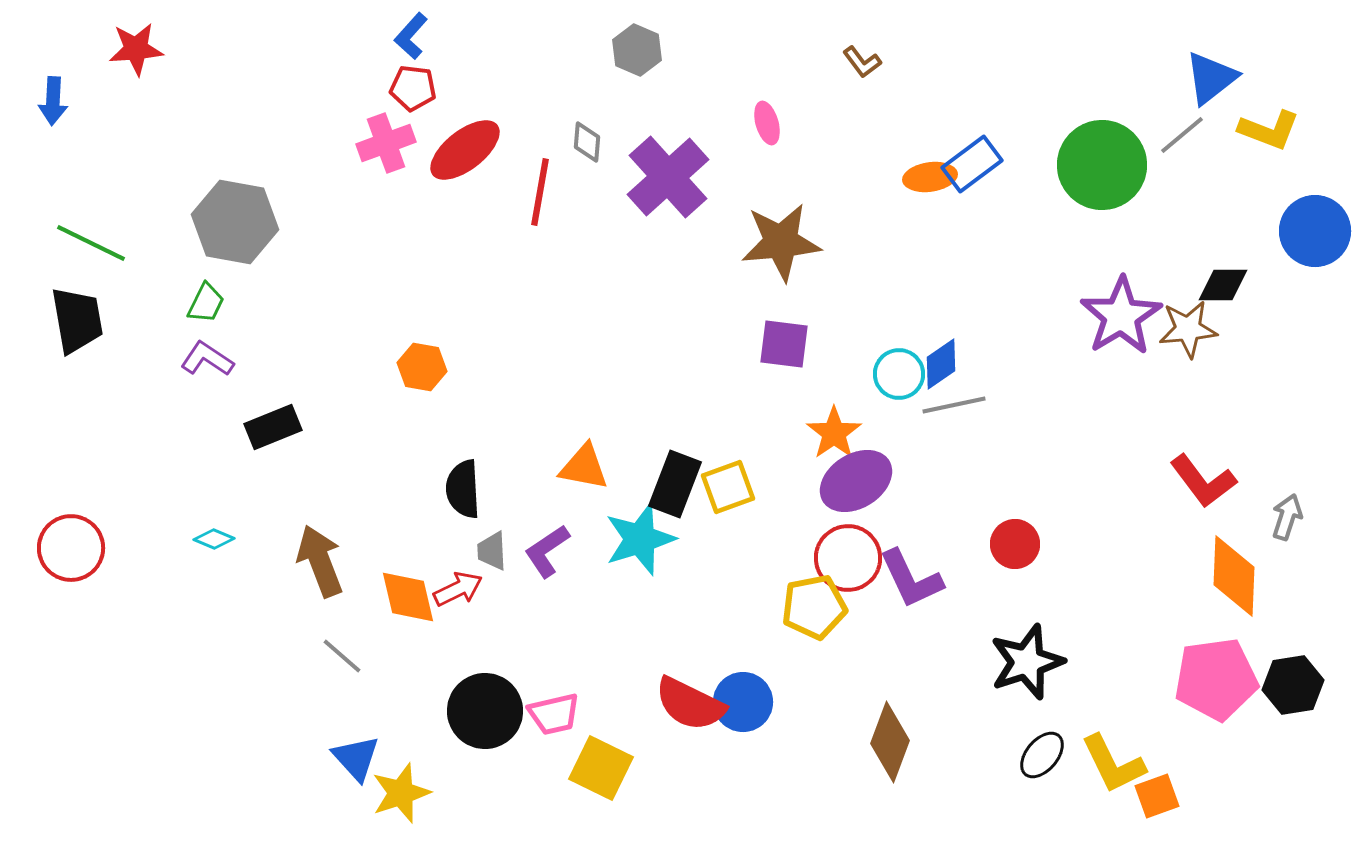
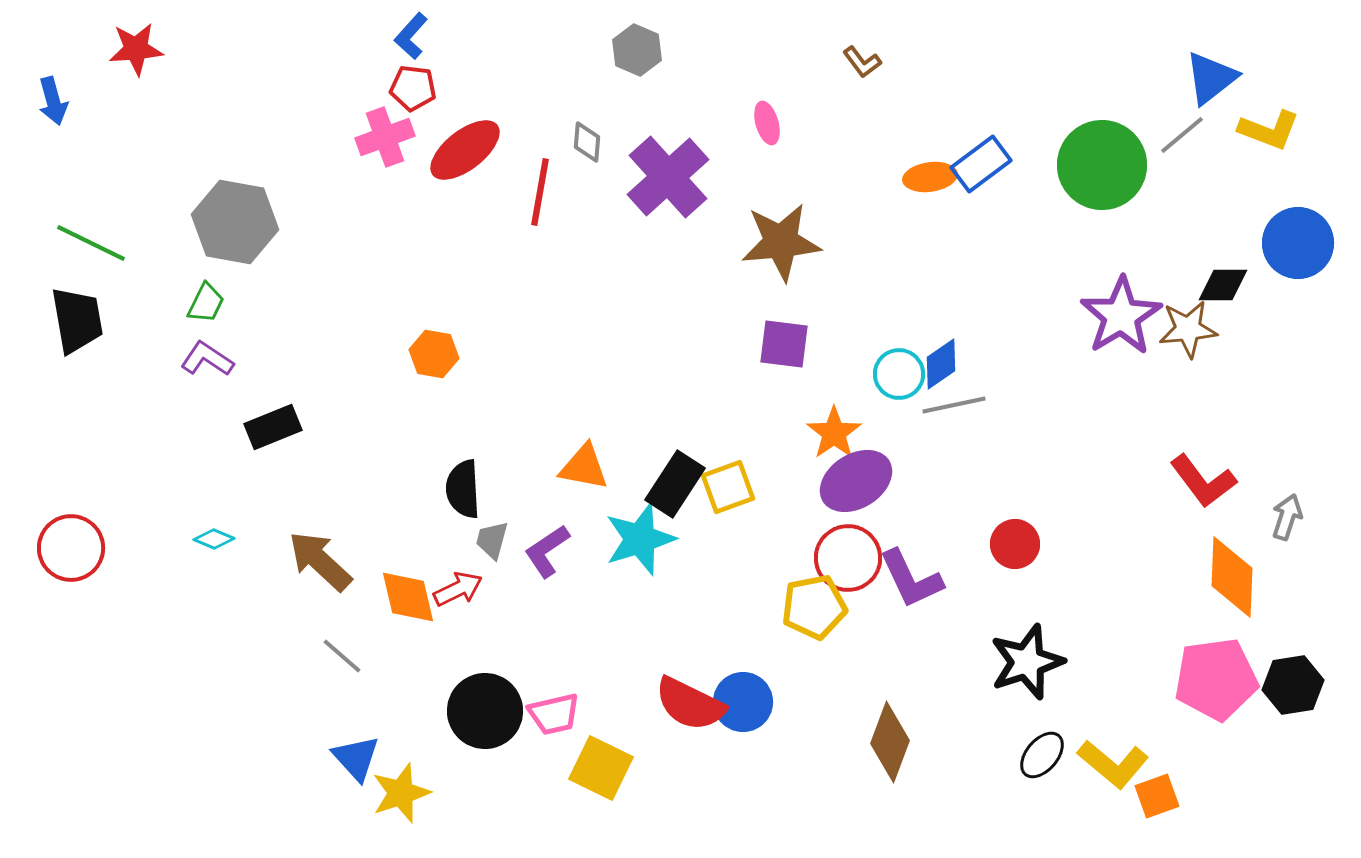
blue arrow at (53, 101): rotated 18 degrees counterclockwise
pink cross at (386, 143): moved 1 px left, 6 px up
blue rectangle at (972, 164): moved 9 px right
blue circle at (1315, 231): moved 17 px left, 12 px down
orange hexagon at (422, 367): moved 12 px right, 13 px up
black rectangle at (675, 484): rotated 12 degrees clockwise
gray trapezoid at (492, 551): moved 11 px up; rotated 18 degrees clockwise
brown arrow at (320, 561): rotated 26 degrees counterclockwise
orange diamond at (1234, 576): moved 2 px left, 1 px down
yellow L-shape at (1113, 764): rotated 24 degrees counterclockwise
